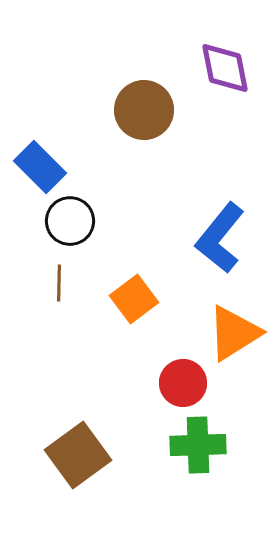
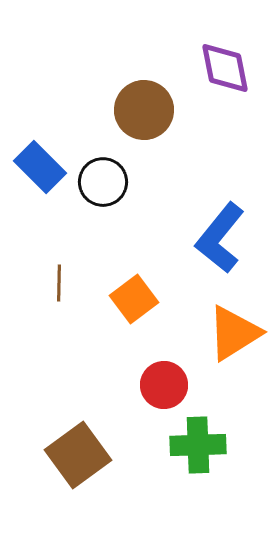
black circle: moved 33 px right, 39 px up
red circle: moved 19 px left, 2 px down
